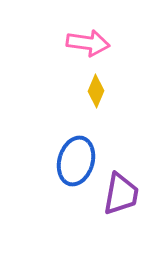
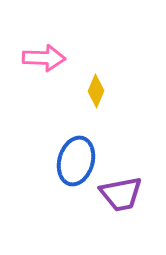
pink arrow: moved 44 px left, 15 px down; rotated 6 degrees counterclockwise
purple trapezoid: rotated 69 degrees clockwise
